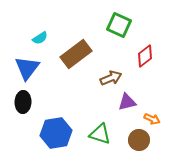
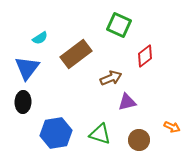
orange arrow: moved 20 px right, 8 px down
